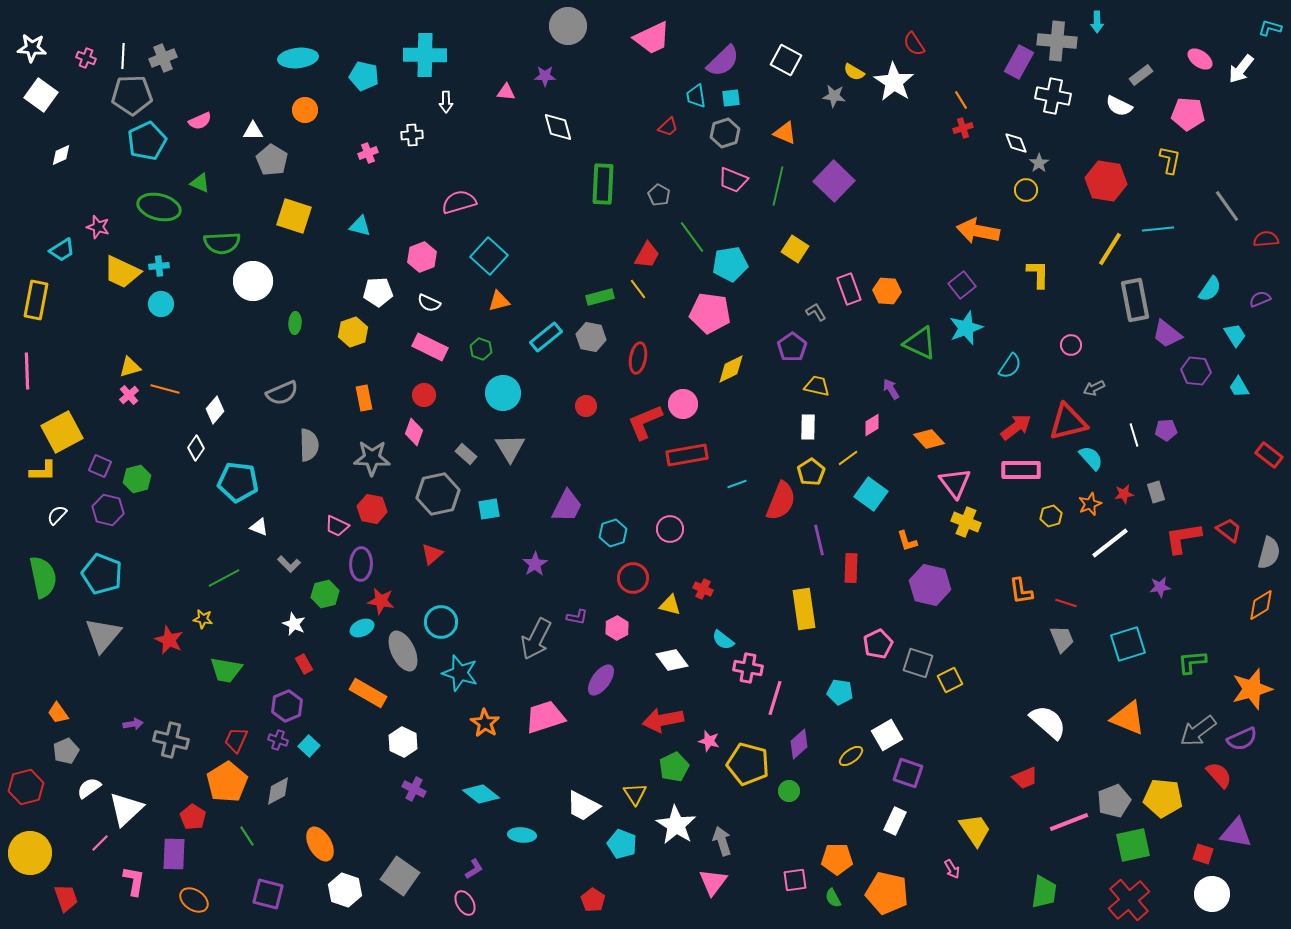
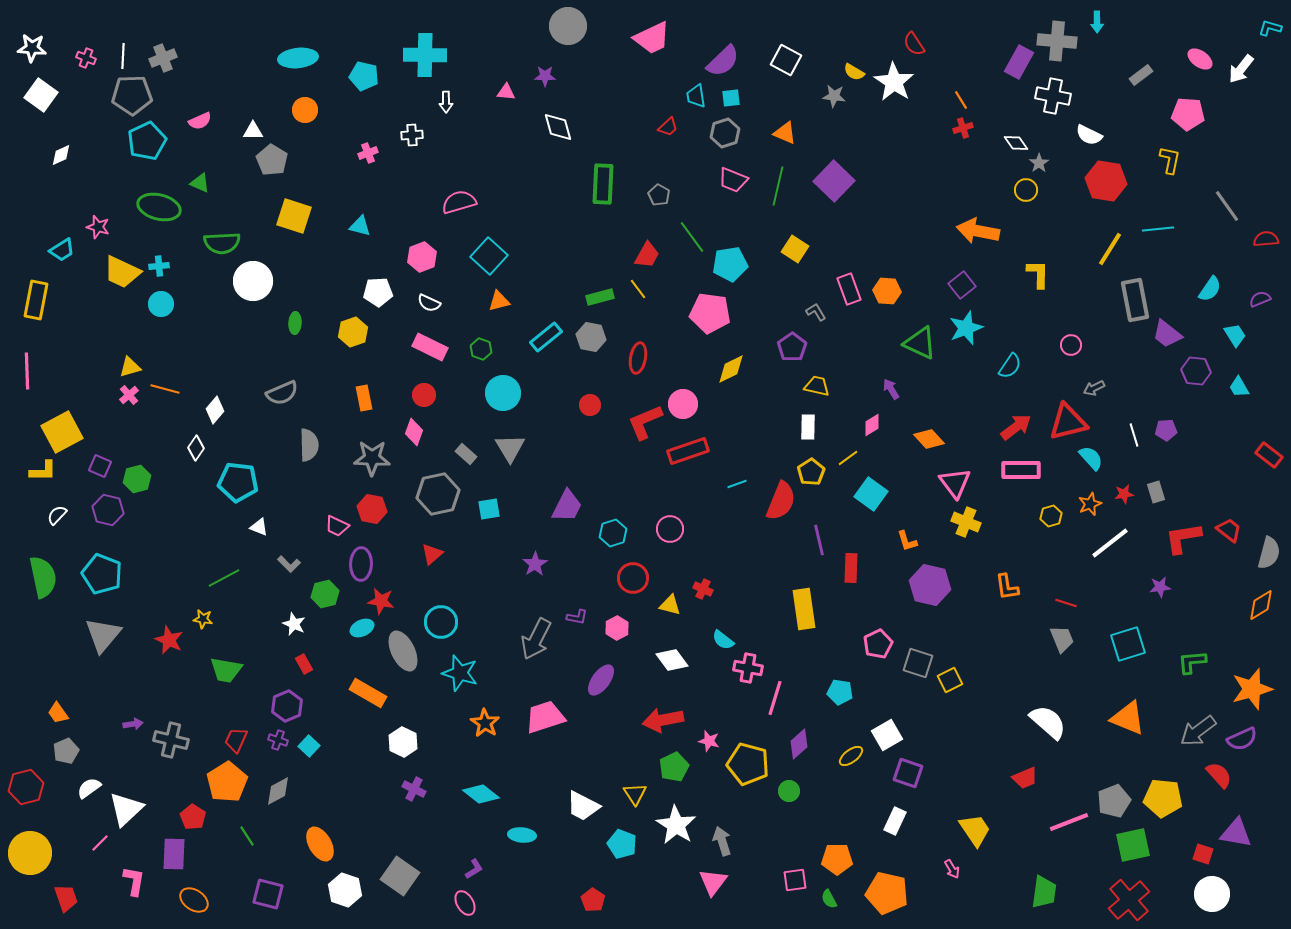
white semicircle at (1119, 106): moved 30 px left, 29 px down
white diamond at (1016, 143): rotated 15 degrees counterclockwise
red circle at (586, 406): moved 4 px right, 1 px up
red rectangle at (687, 455): moved 1 px right, 4 px up; rotated 9 degrees counterclockwise
orange L-shape at (1021, 591): moved 14 px left, 4 px up
green semicircle at (833, 898): moved 4 px left, 1 px down
